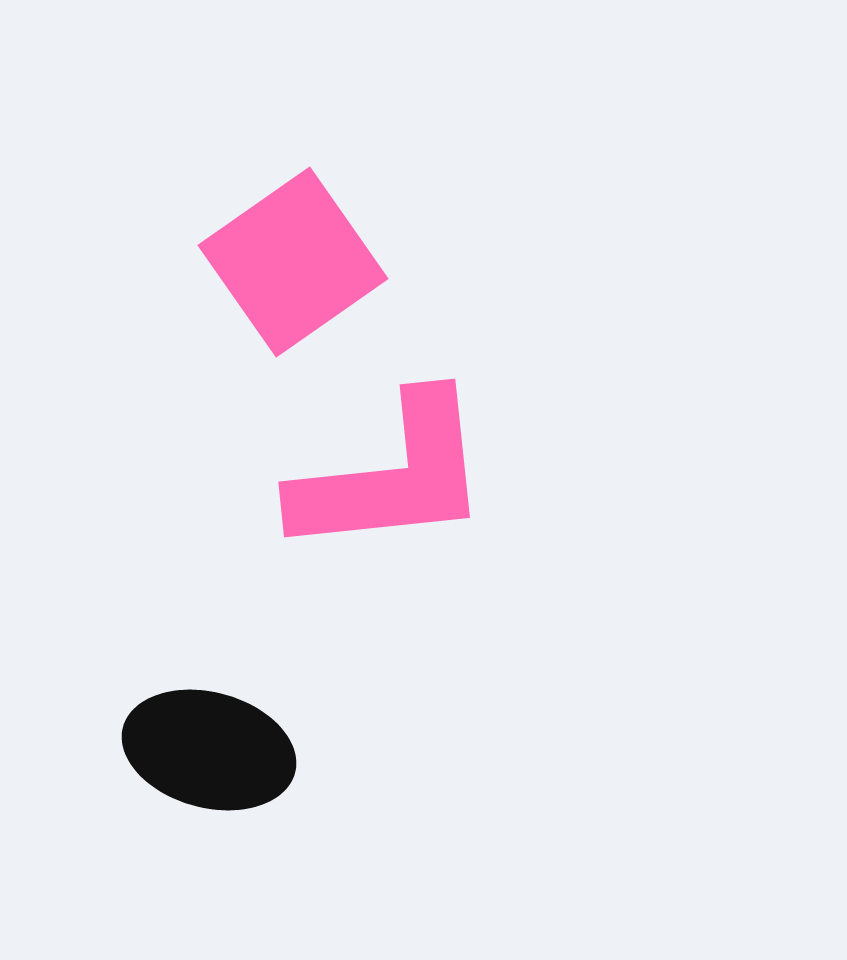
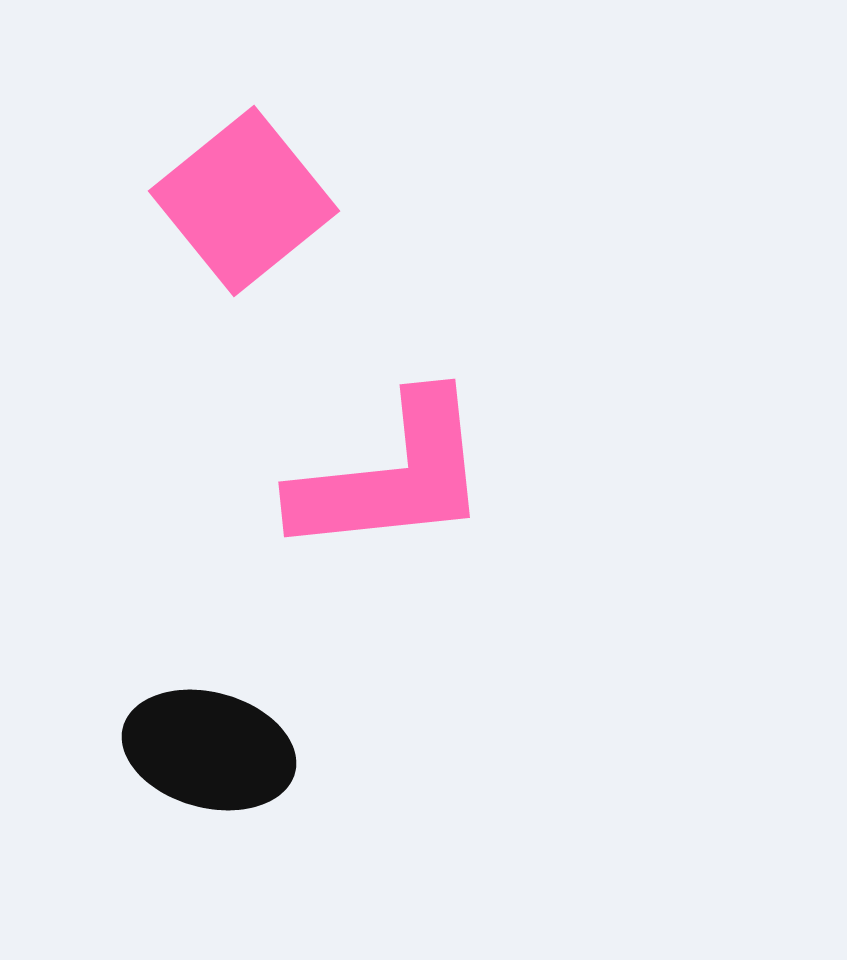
pink square: moved 49 px left, 61 px up; rotated 4 degrees counterclockwise
